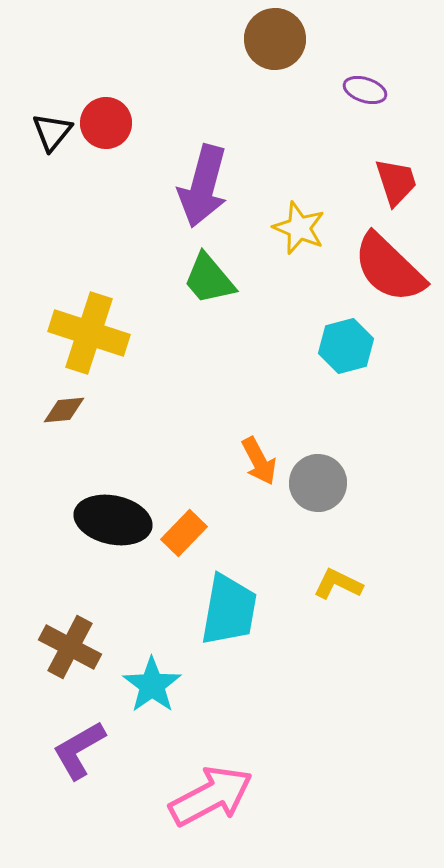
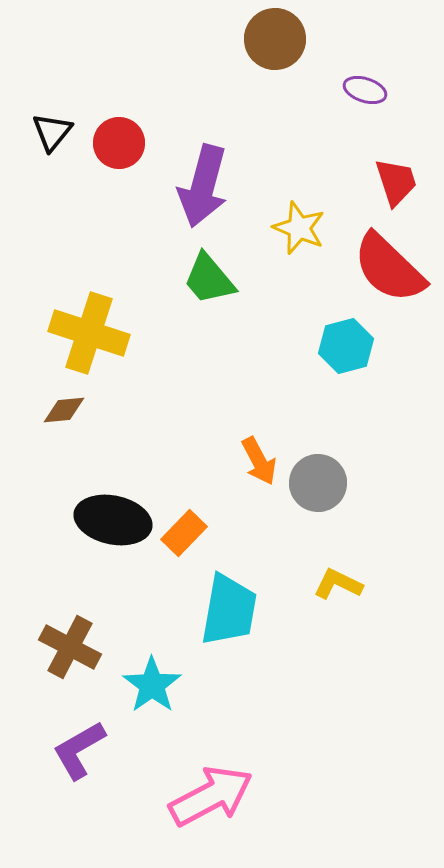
red circle: moved 13 px right, 20 px down
